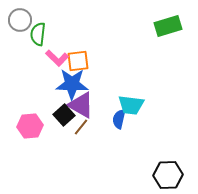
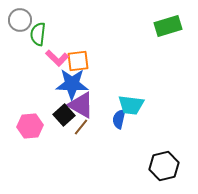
black hexagon: moved 4 px left, 9 px up; rotated 12 degrees counterclockwise
